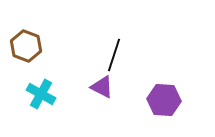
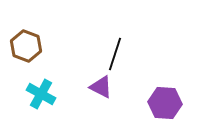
black line: moved 1 px right, 1 px up
purple triangle: moved 1 px left
purple hexagon: moved 1 px right, 3 px down
